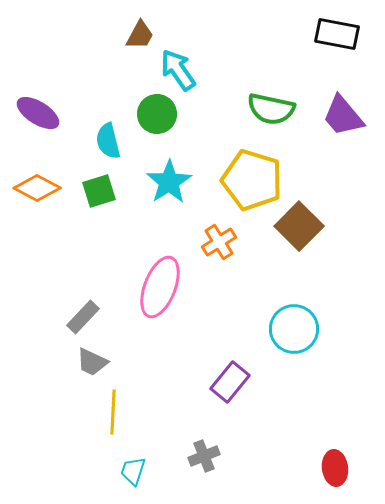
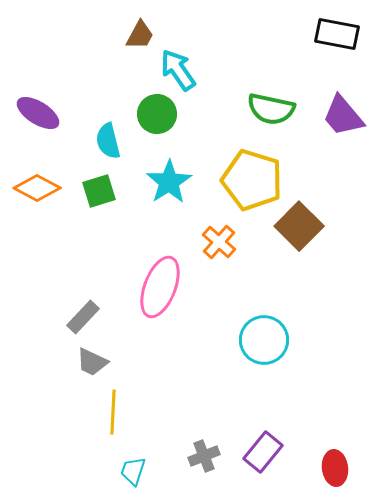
orange cross: rotated 16 degrees counterclockwise
cyan circle: moved 30 px left, 11 px down
purple rectangle: moved 33 px right, 70 px down
